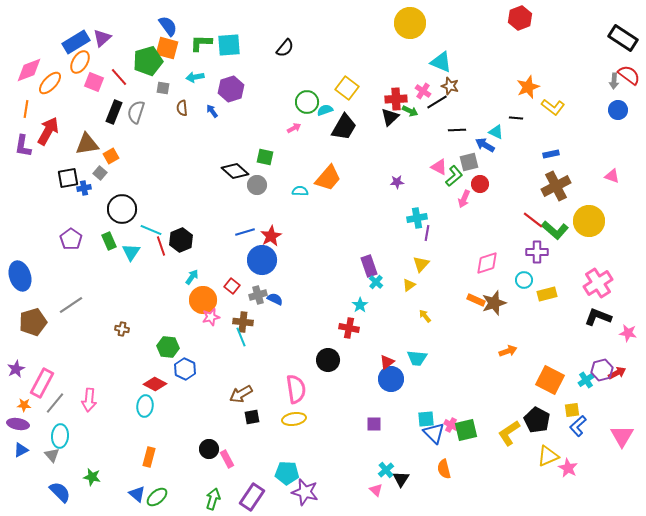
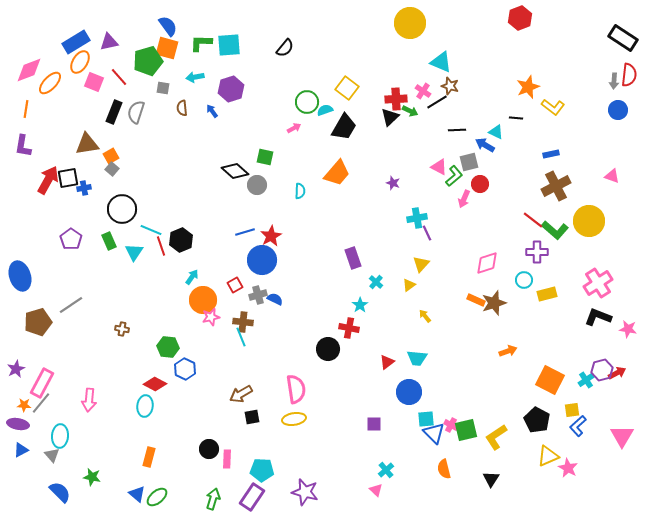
purple triangle at (102, 38): moved 7 px right, 4 px down; rotated 30 degrees clockwise
red semicircle at (629, 75): rotated 60 degrees clockwise
red arrow at (48, 131): moved 49 px down
gray square at (100, 173): moved 12 px right, 4 px up
orange trapezoid at (328, 178): moved 9 px right, 5 px up
purple star at (397, 182): moved 4 px left, 1 px down; rotated 24 degrees clockwise
cyan semicircle at (300, 191): rotated 91 degrees clockwise
purple line at (427, 233): rotated 35 degrees counterclockwise
cyan triangle at (131, 252): moved 3 px right
purple rectangle at (369, 266): moved 16 px left, 8 px up
red square at (232, 286): moved 3 px right, 1 px up; rotated 21 degrees clockwise
brown pentagon at (33, 322): moved 5 px right
pink star at (628, 333): moved 4 px up
black circle at (328, 360): moved 11 px up
blue circle at (391, 379): moved 18 px right, 13 px down
gray line at (55, 403): moved 14 px left
yellow L-shape at (509, 433): moved 13 px left, 4 px down
pink rectangle at (227, 459): rotated 30 degrees clockwise
cyan pentagon at (287, 473): moved 25 px left, 3 px up
black triangle at (401, 479): moved 90 px right
